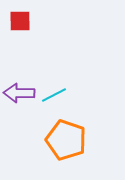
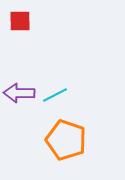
cyan line: moved 1 px right
